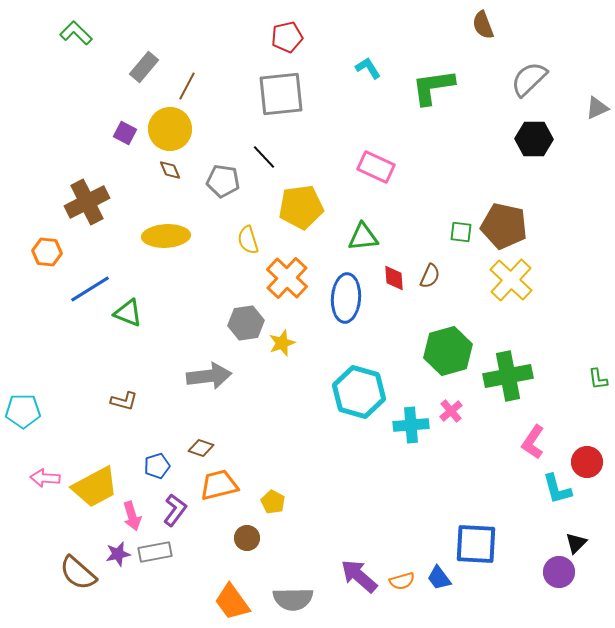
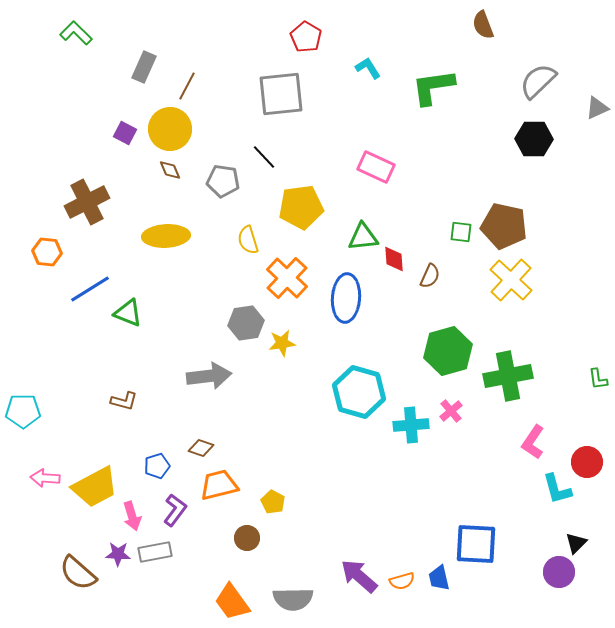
red pentagon at (287, 37): moved 19 px right; rotated 28 degrees counterclockwise
gray rectangle at (144, 67): rotated 16 degrees counterclockwise
gray semicircle at (529, 79): moved 9 px right, 2 px down
red diamond at (394, 278): moved 19 px up
yellow star at (282, 343): rotated 12 degrees clockwise
purple star at (118, 554): rotated 15 degrees clockwise
blue trapezoid at (439, 578): rotated 24 degrees clockwise
